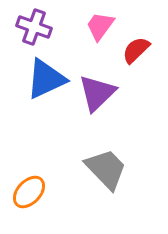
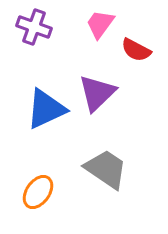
pink trapezoid: moved 2 px up
red semicircle: rotated 108 degrees counterclockwise
blue triangle: moved 30 px down
gray trapezoid: rotated 12 degrees counterclockwise
orange ellipse: moved 9 px right; rotated 8 degrees counterclockwise
